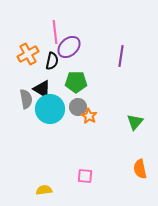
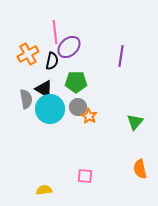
black triangle: moved 2 px right
